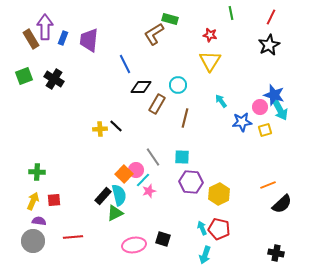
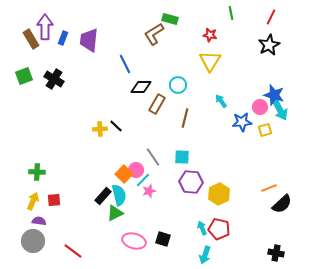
orange line at (268, 185): moved 1 px right, 3 px down
red line at (73, 237): moved 14 px down; rotated 42 degrees clockwise
pink ellipse at (134, 245): moved 4 px up; rotated 25 degrees clockwise
